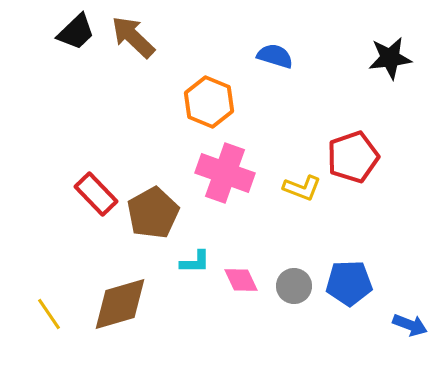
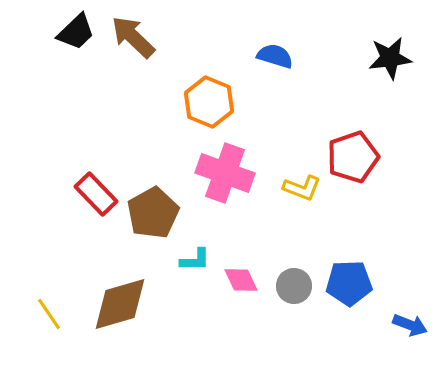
cyan L-shape: moved 2 px up
